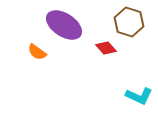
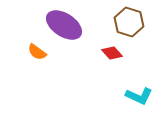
red diamond: moved 6 px right, 5 px down
